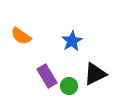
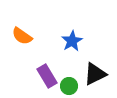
orange semicircle: moved 1 px right
